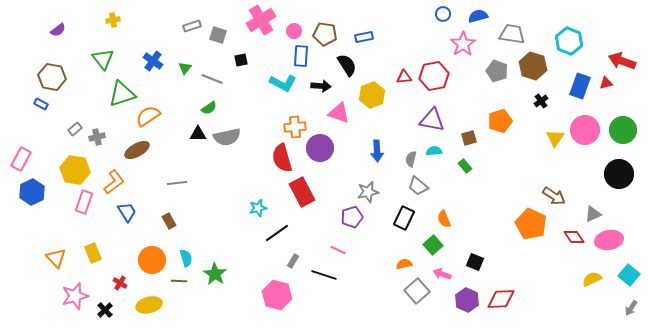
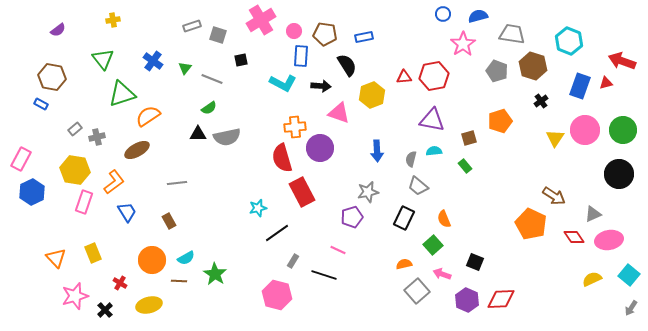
cyan semicircle at (186, 258): rotated 78 degrees clockwise
